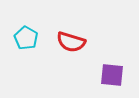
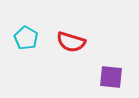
purple square: moved 1 px left, 2 px down
